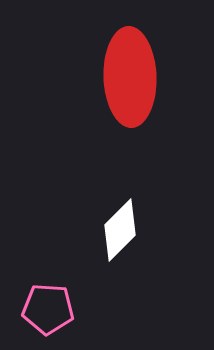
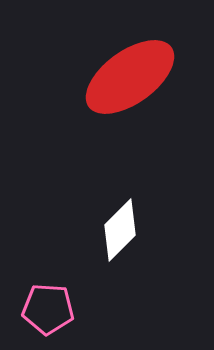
red ellipse: rotated 56 degrees clockwise
